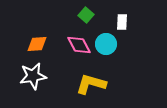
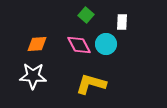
white star: rotated 12 degrees clockwise
